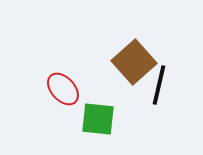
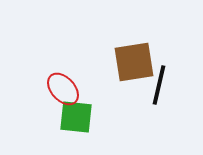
brown square: rotated 33 degrees clockwise
green square: moved 22 px left, 2 px up
